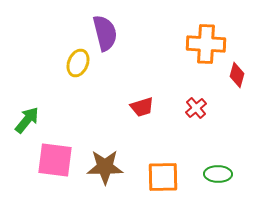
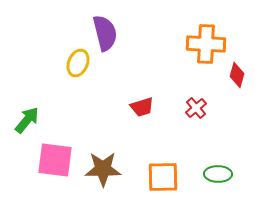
brown star: moved 2 px left, 2 px down
